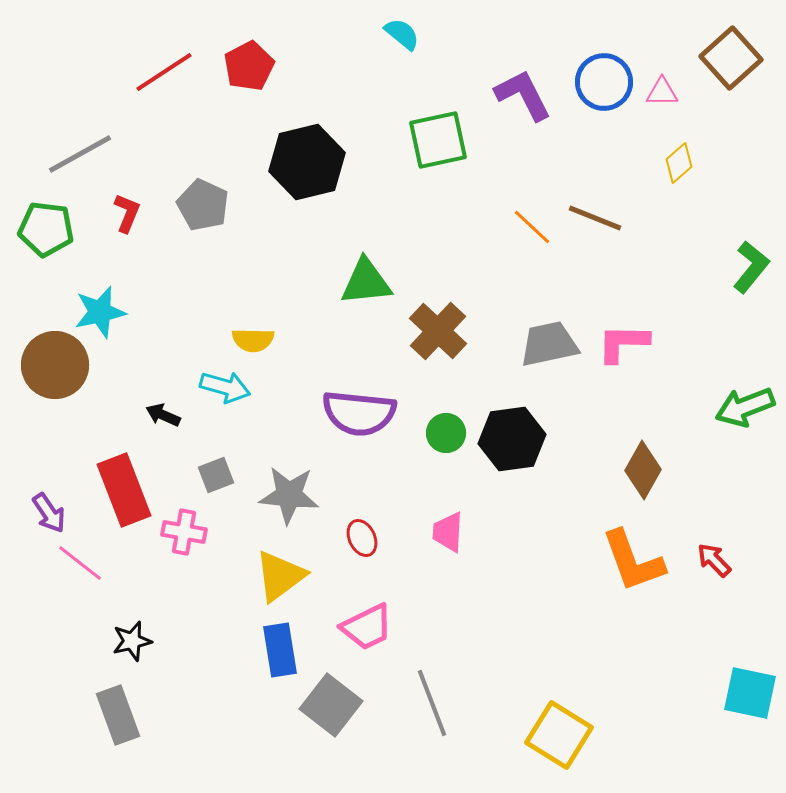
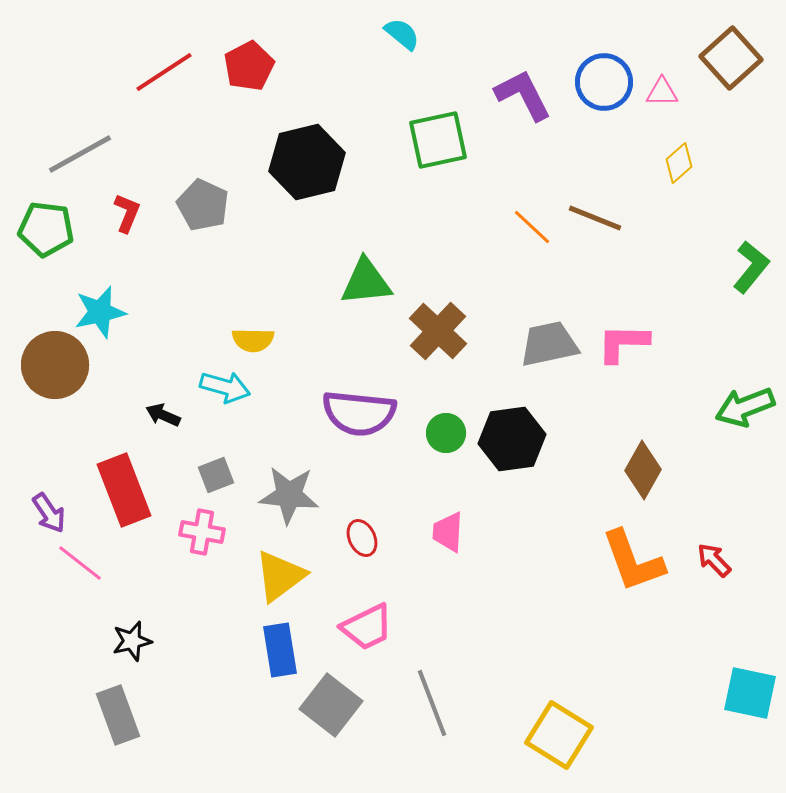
pink cross at (184, 532): moved 18 px right
